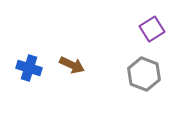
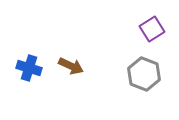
brown arrow: moved 1 px left, 1 px down
